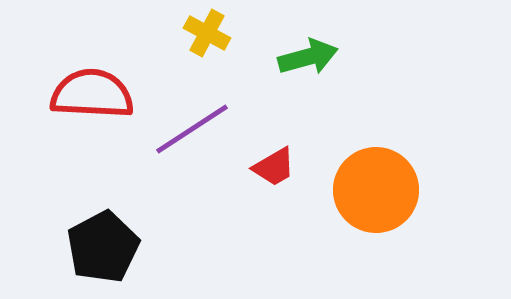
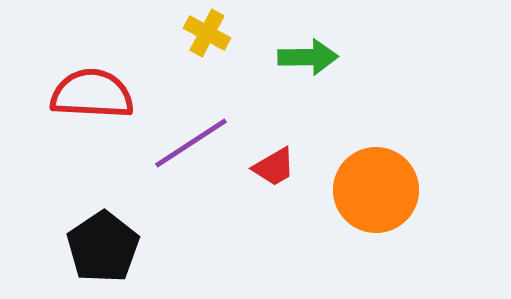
green arrow: rotated 14 degrees clockwise
purple line: moved 1 px left, 14 px down
black pentagon: rotated 6 degrees counterclockwise
